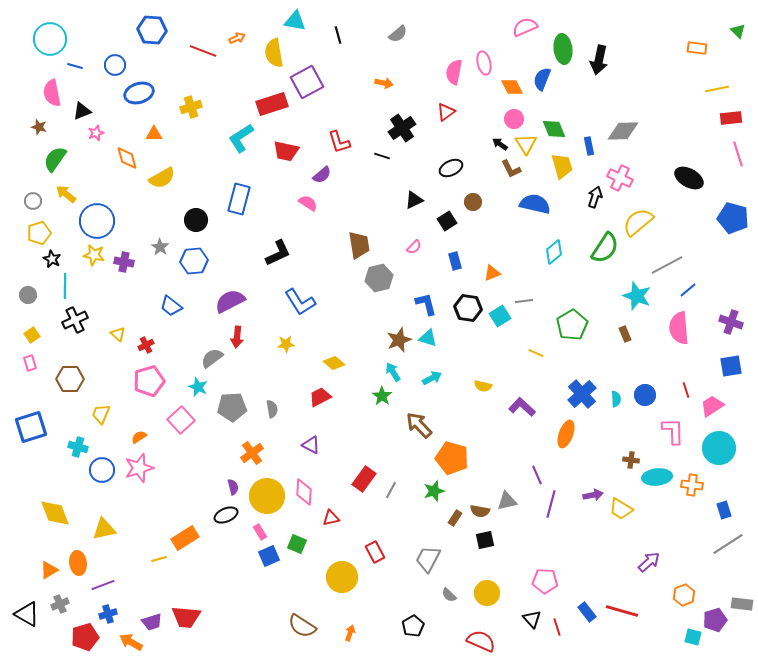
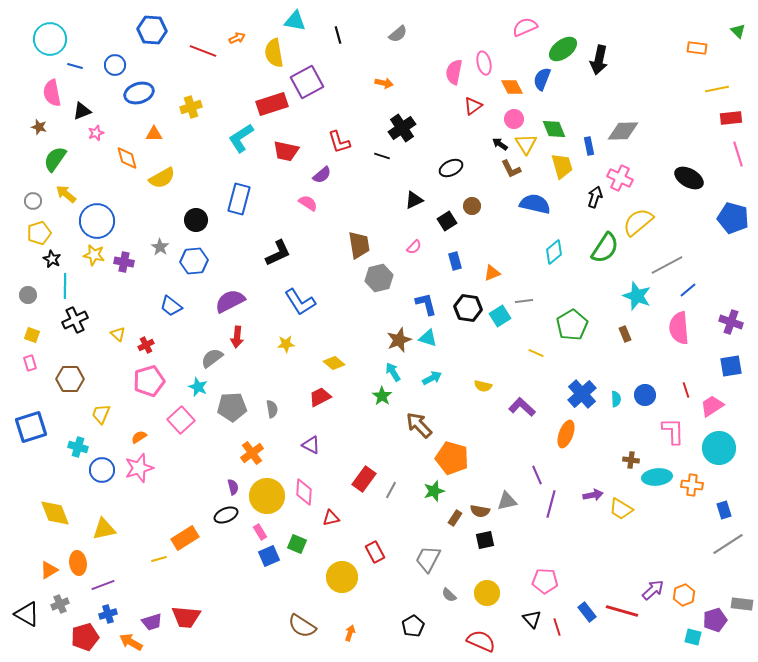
green ellipse at (563, 49): rotated 60 degrees clockwise
red triangle at (446, 112): moved 27 px right, 6 px up
brown circle at (473, 202): moved 1 px left, 4 px down
yellow square at (32, 335): rotated 35 degrees counterclockwise
purple arrow at (649, 562): moved 4 px right, 28 px down
